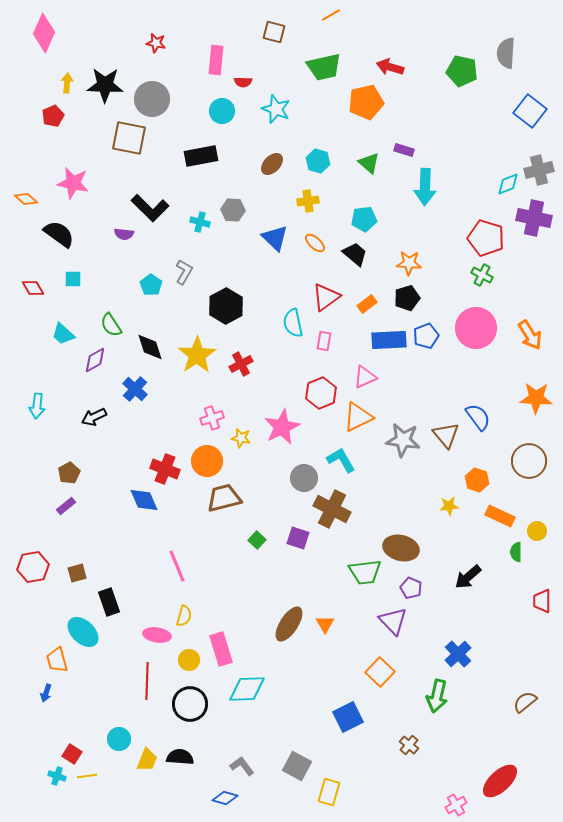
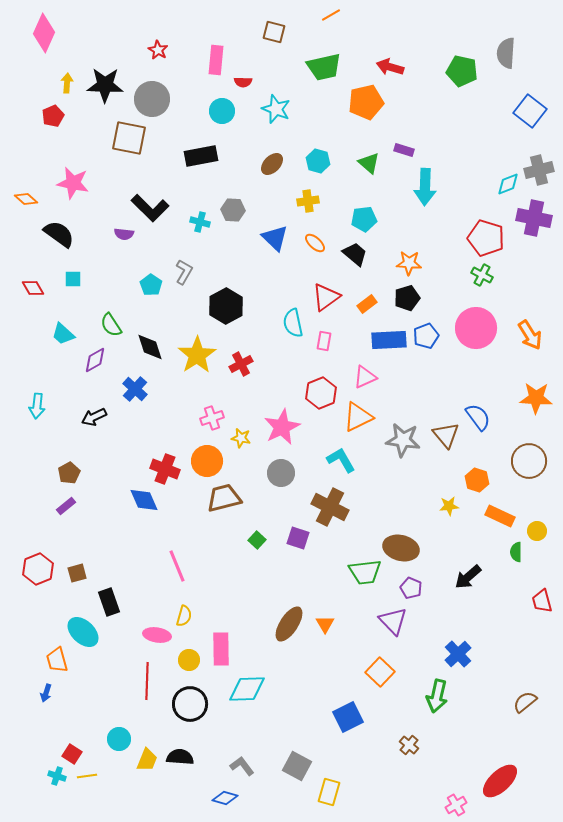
red star at (156, 43): moved 2 px right, 7 px down; rotated 18 degrees clockwise
gray circle at (304, 478): moved 23 px left, 5 px up
brown cross at (332, 509): moved 2 px left, 2 px up
red hexagon at (33, 567): moved 5 px right, 2 px down; rotated 12 degrees counterclockwise
red trapezoid at (542, 601): rotated 15 degrees counterclockwise
pink rectangle at (221, 649): rotated 16 degrees clockwise
